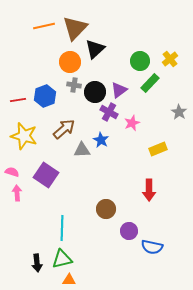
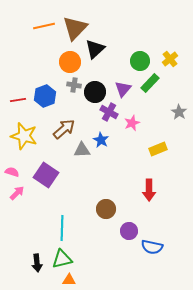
purple triangle: moved 4 px right, 1 px up; rotated 12 degrees counterclockwise
pink arrow: rotated 49 degrees clockwise
